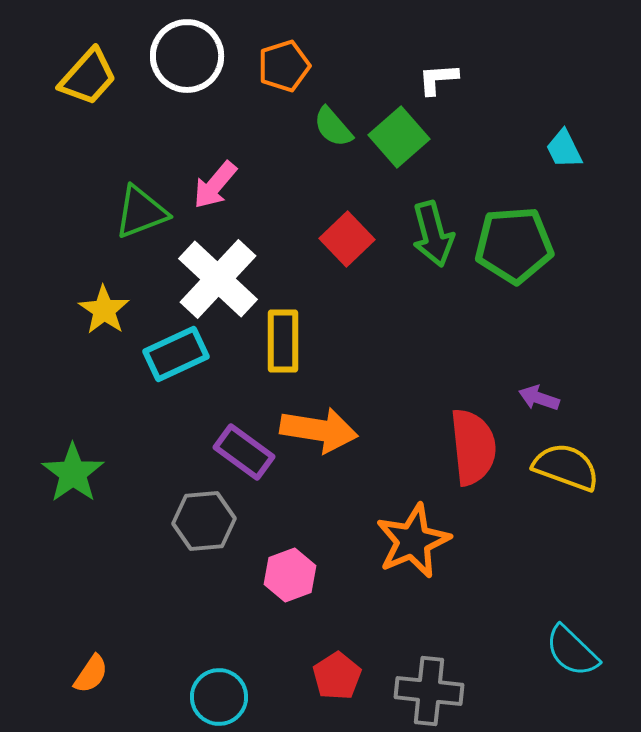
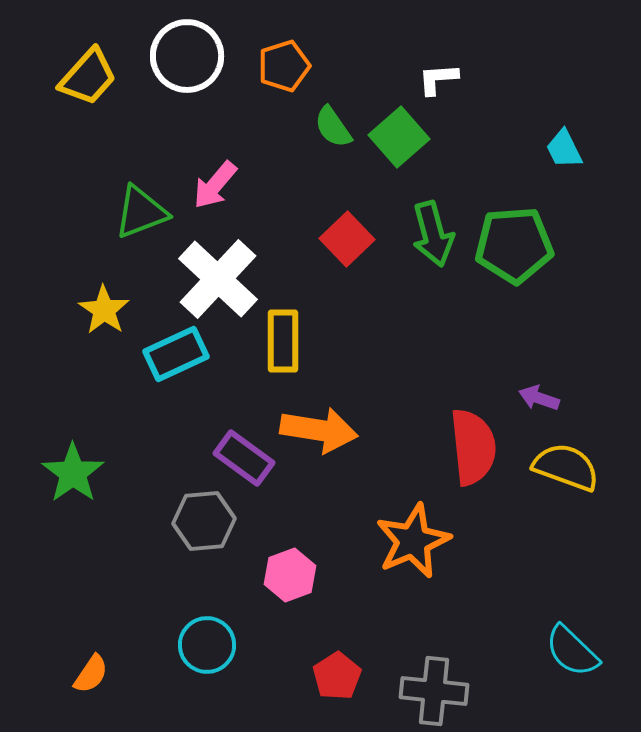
green semicircle: rotated 6 degrees clockwise
purple rectangle: moved 6 px down
gray cross: moved 5 px right
cyan circle: moved 12 px left, 52 px up
